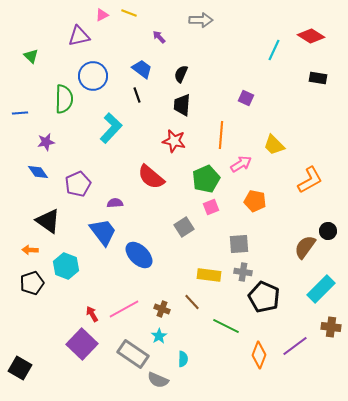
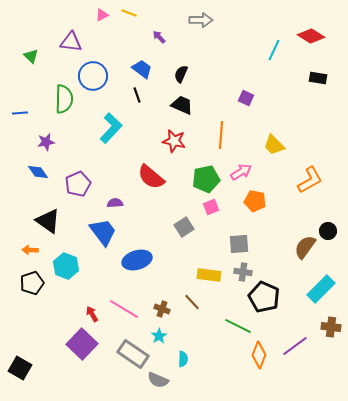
purple triangle at (79, 36): moved 8 px left, 6 px down; rotated 20 degrees clockwise
black trapezoid at (182, 105): rotated 110 degrees clockwise
pink arrow at (241, 164): moved 8 px down
green pentagon at (206, 179): rotated 12 degrees clockwise
blue ellipse at (139, 255): moved 2 px left, 5 px down; rotated 60 degrees counterclockwise
pink line at (124, 309): rotated 60 degrees clockwise
green line at (226, 326): moved 12 px right
